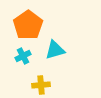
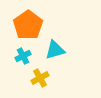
yellow cross: moved 1 px left, 7 px up; rotated 24 degrees counterclockwise
